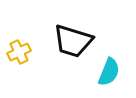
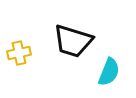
yellow cross: moved 1 px down; rotated 15 degrees clockwise
